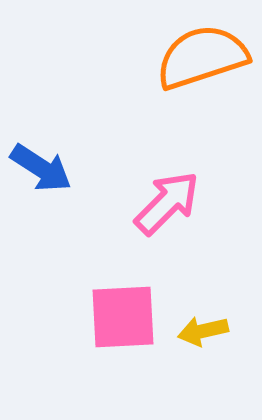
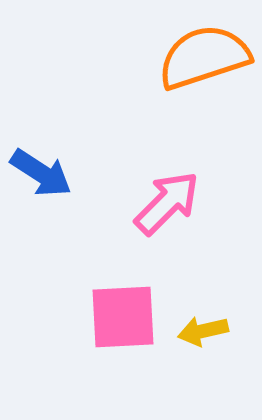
orange semicircle: moved 2 px right
blue arrow: moved 5 px down
